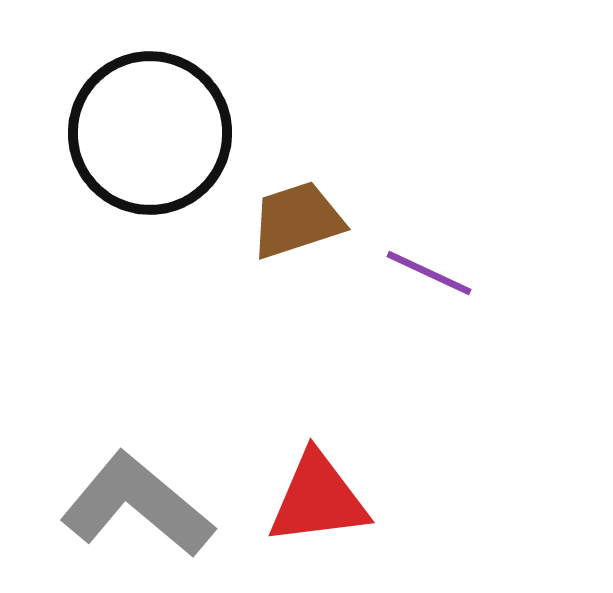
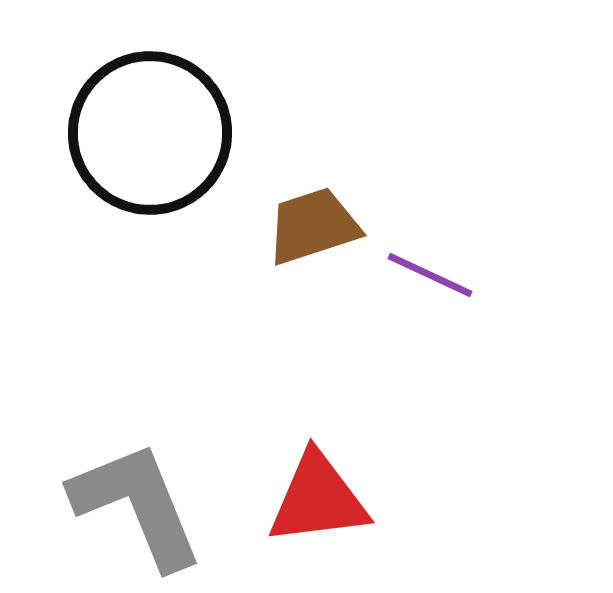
brown trapezoid: moved 16 px right, 6 px down
purple line: moved 1 px right, 2 px down
gray L-shape: rotated 28 degrees clockwise
